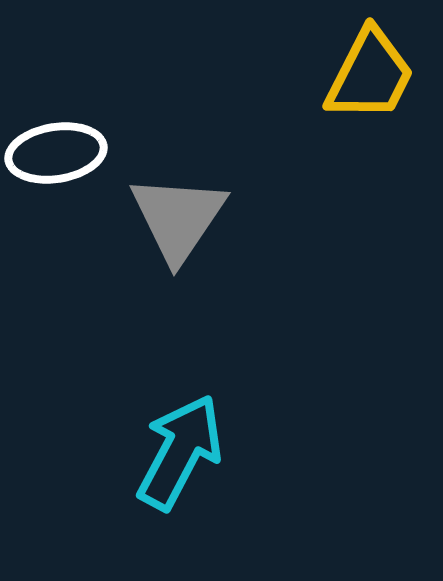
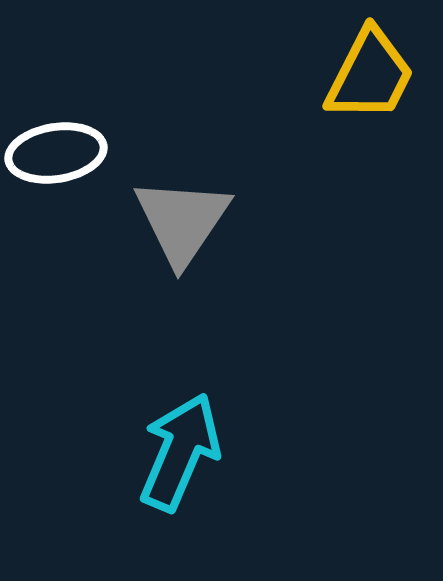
gray triangle: moved 4 px right, 3 px down
cyan arrow: rotated 5 degrees counterclockwise
